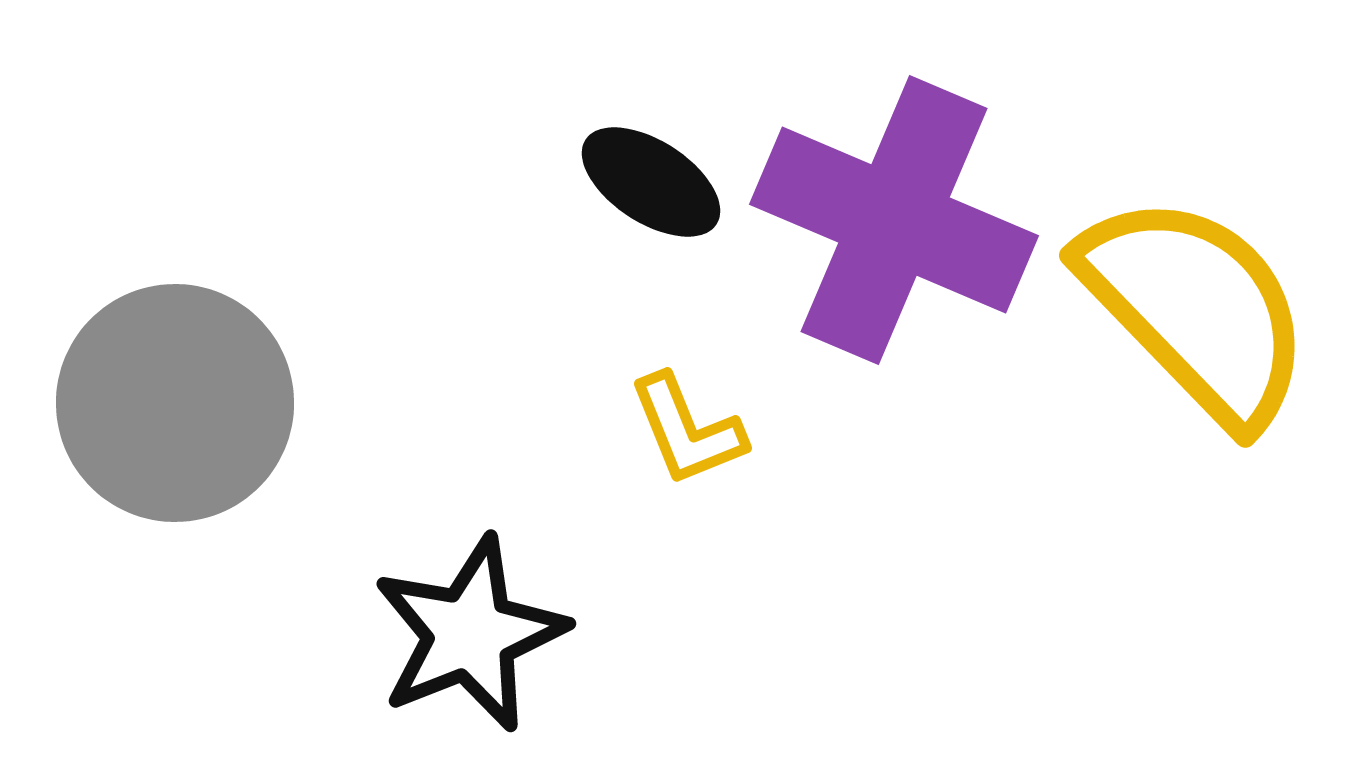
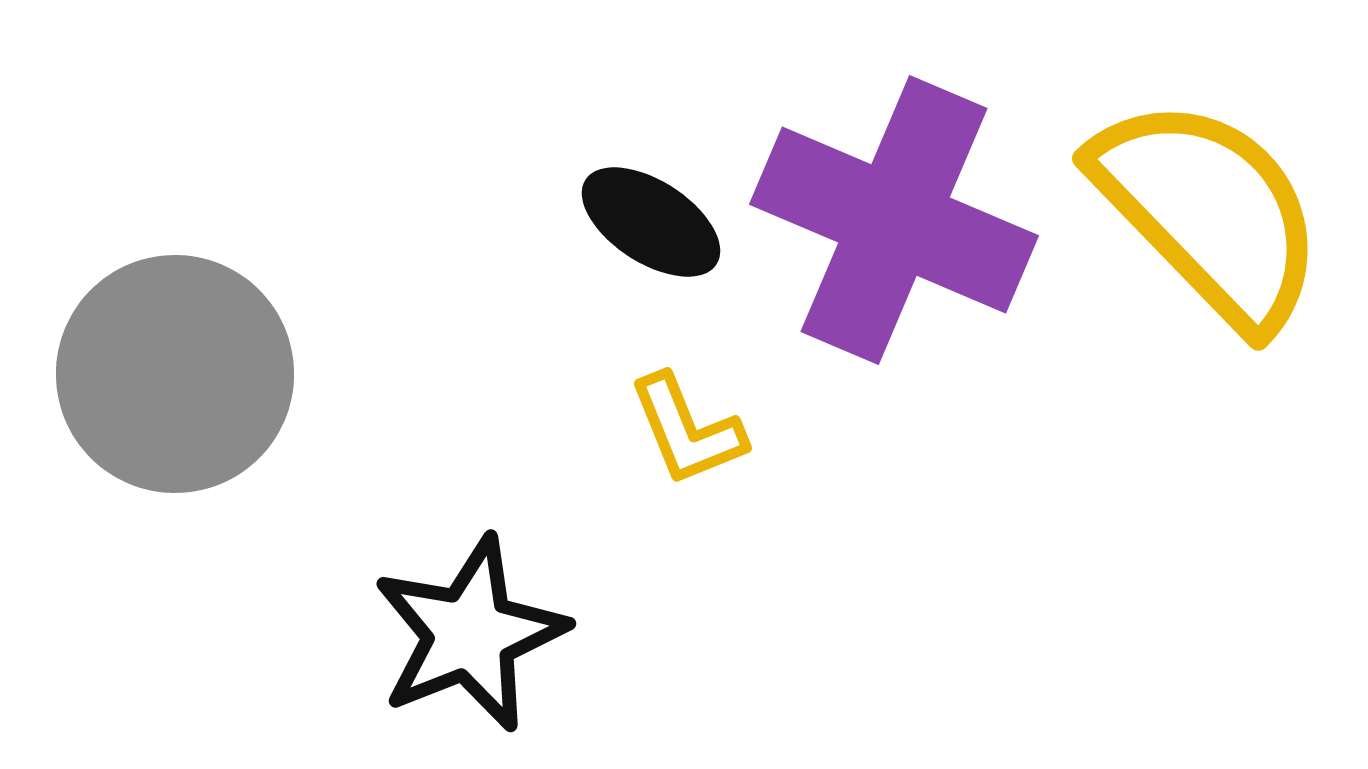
black ellipse: moved 40 px down
yellow semicircle: moved 13 px right, 97 px up
gray circle: moved 29 px up
